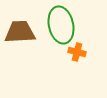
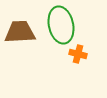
orange cross: moved 1 px right, 2 px down
